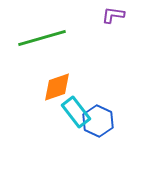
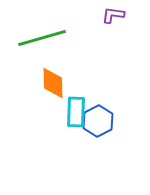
orange diamond: moved 4 px left, 4 px up; rotated 72 degrees counterclockwise
cyan rectangle: rotated 40 degrees clockwise
blue hexagon: rotated 8 degrees clockwise
